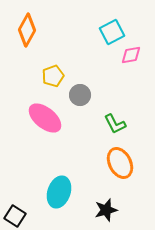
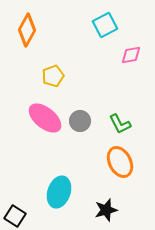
cyan square: moved 7 px left, 7 px up
gray circle: moved 26 px down
green L-shape: moved 5 px right
orange ellipse: moved 1 px up
